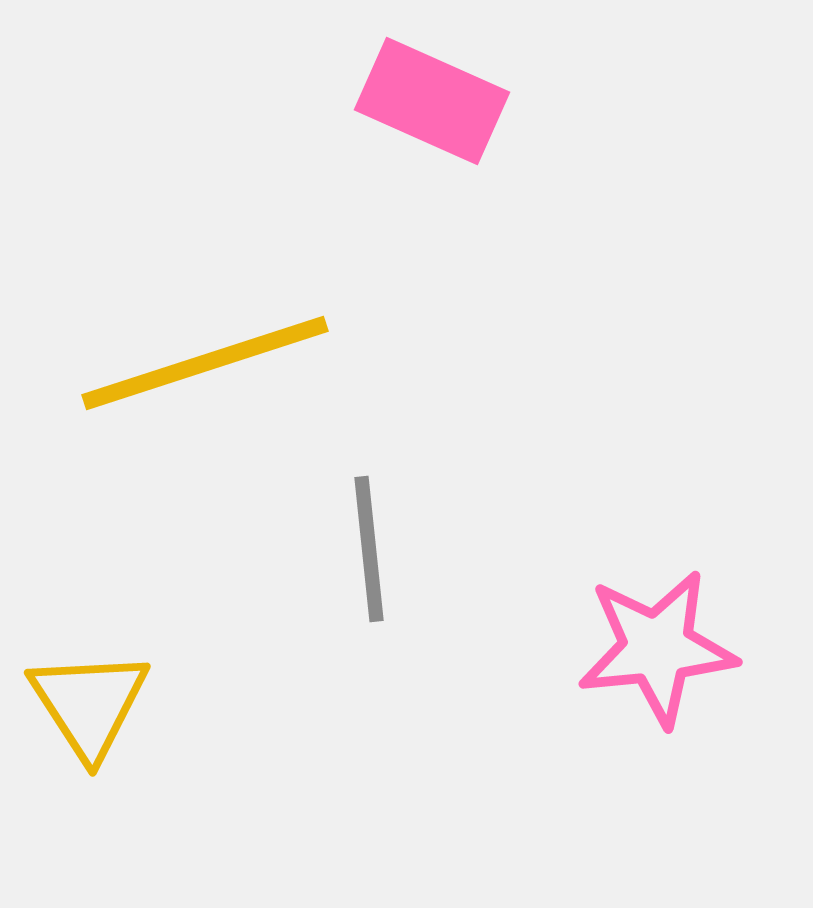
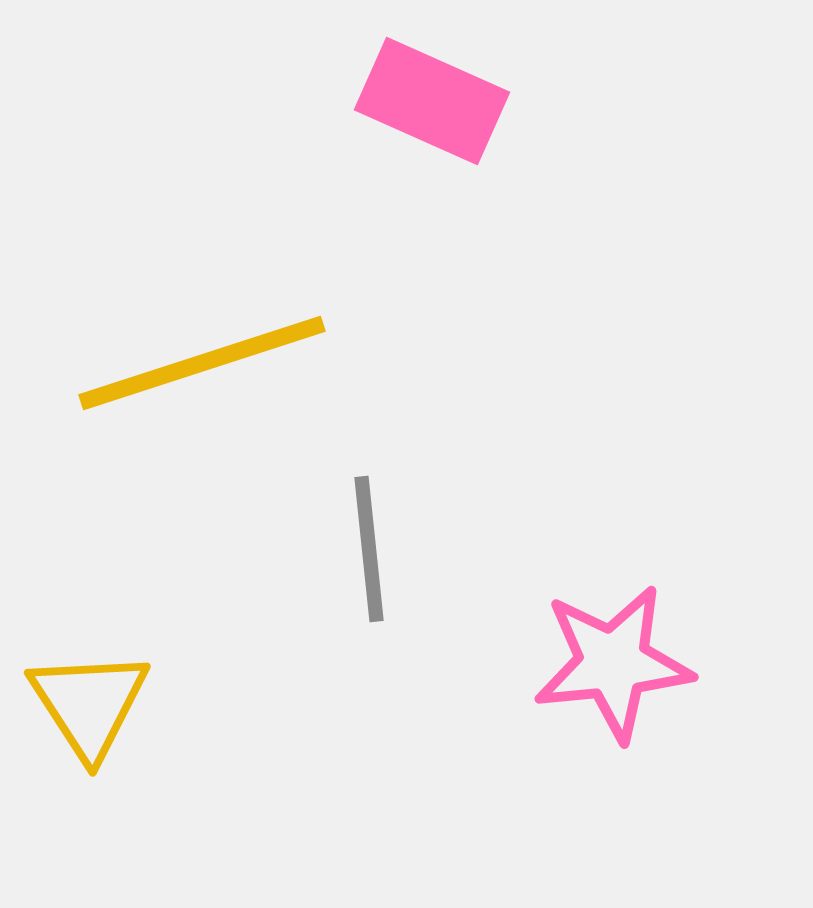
yellow line: moved 3 px left
pink star: moved 44 px left, 15 px down
